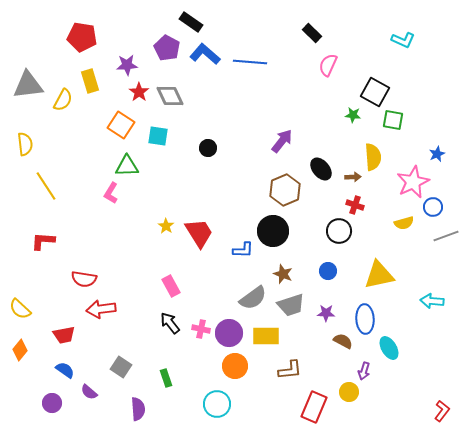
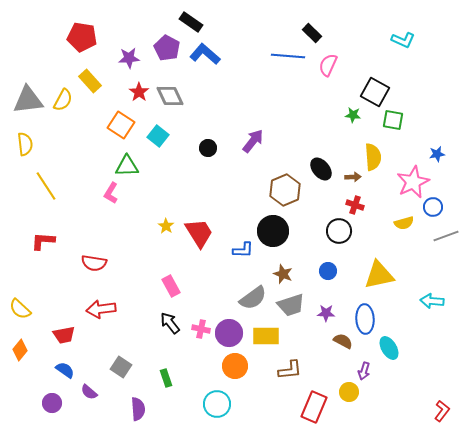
blue line at (250, 62): moved 38 px right, 6 px up
purple star at (127, 65): moved 2 px right, 7 px up
yellow rectangle at (90, 81): rotated 25 degrees counterclockwise
gray triangle at (28, 85): moved 15 px down
cyan square at (158, 136): rotated 30 degrees clockwise
purple arrow at (282, 141): moved 29 px left
blue star at (437, 154): rotated 14 degrees clockwise
red semicircle at (84, 279): moved 10 px right, 16 px up
